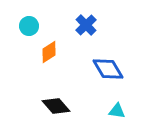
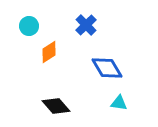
blue diamond: moved 1 px left, 1 px up
cyan triangle: moved 2 px right, 8 px up
